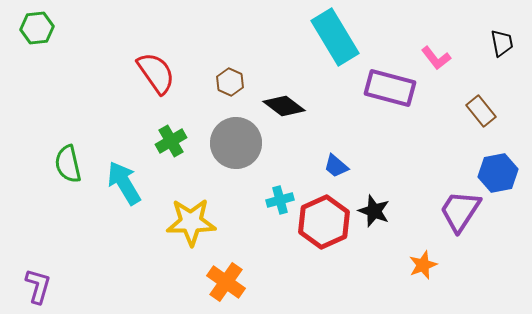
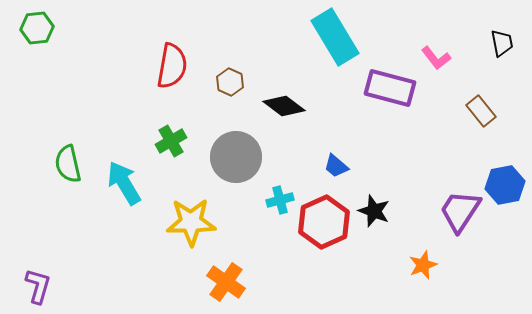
red semicircle: moved 16 px right, 7 px up; rotated 45 degrees clockwise
gray circle: moved 14 px down
blue hexagon: moved 7 px right, 12 px down
